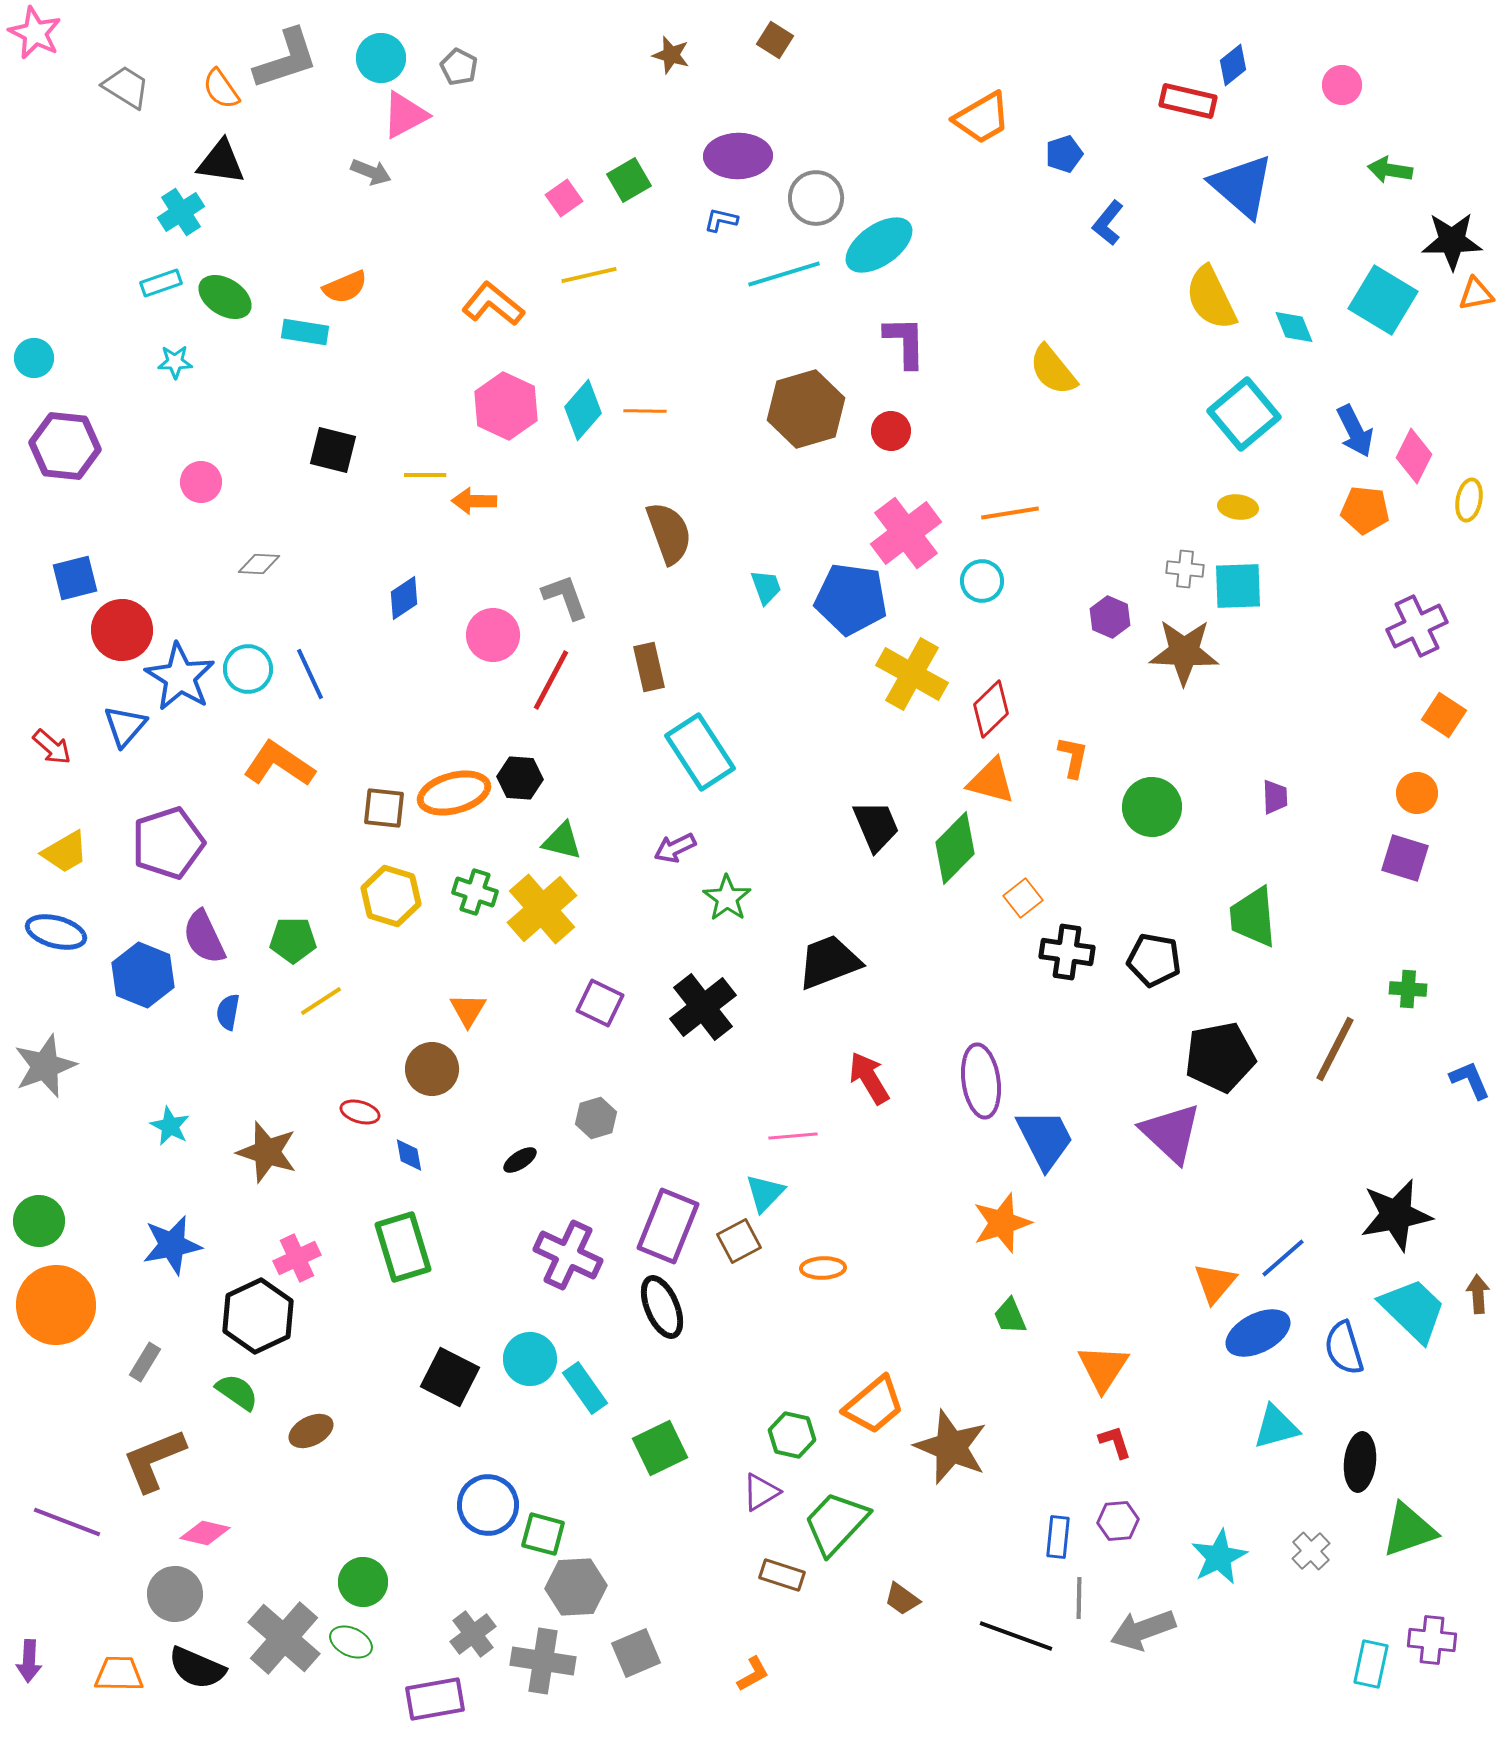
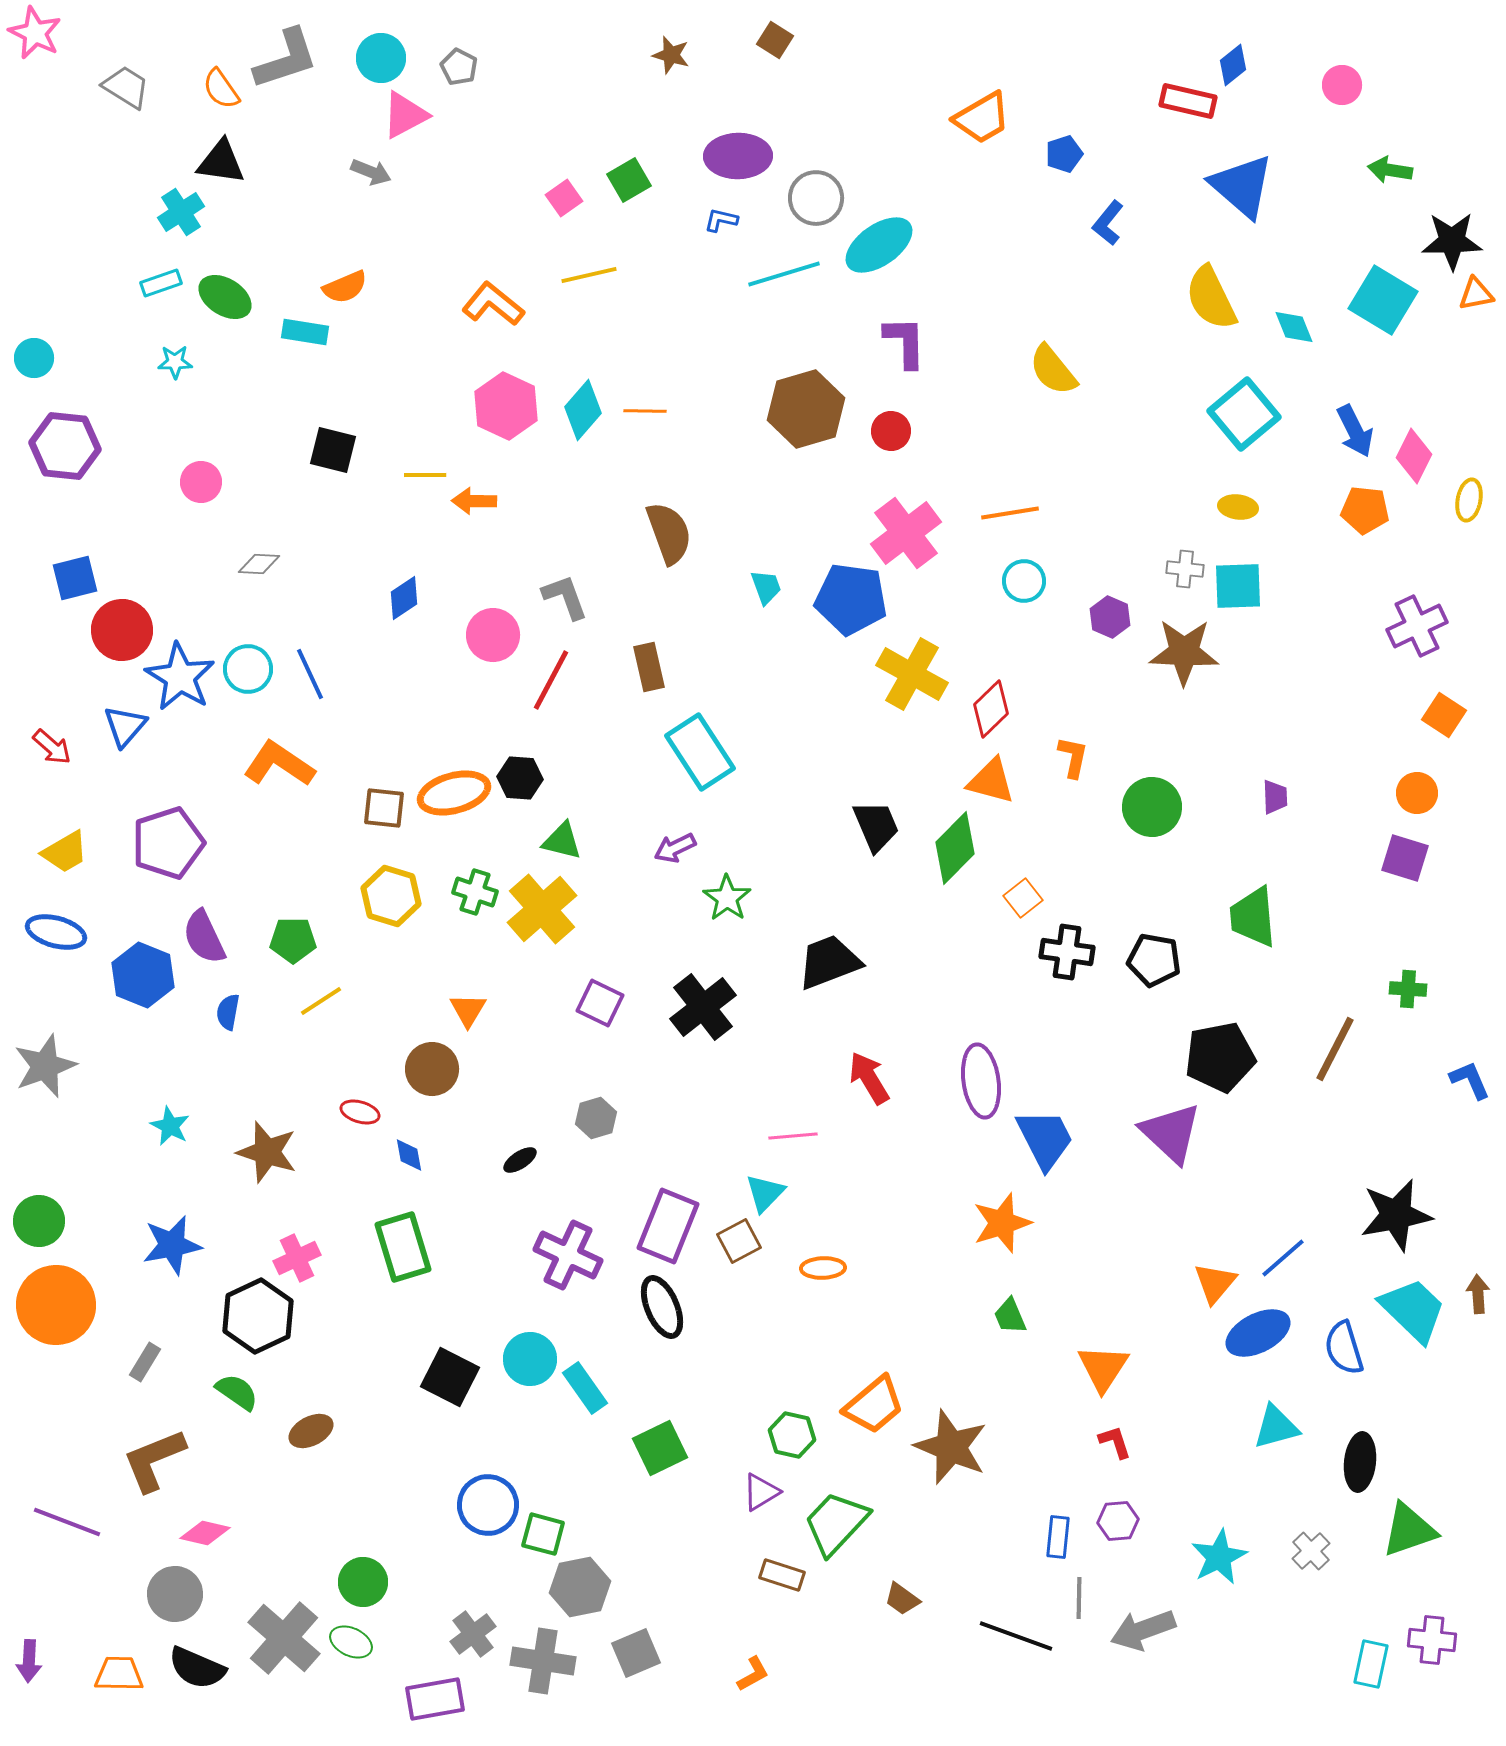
cyan circle at (982, 581): moved 42 px right
gray hexagon at (576, 1587): moved 4 px right; rotated 8 degrees counterclockwise
